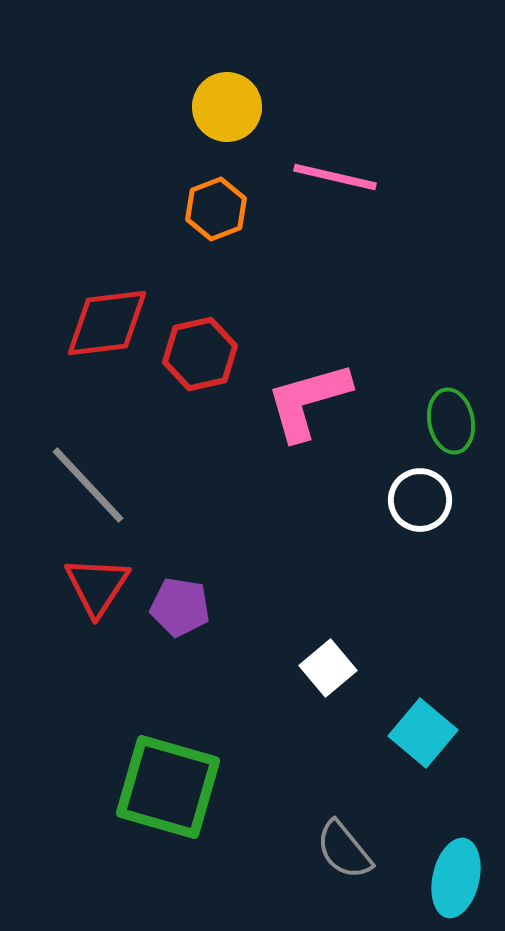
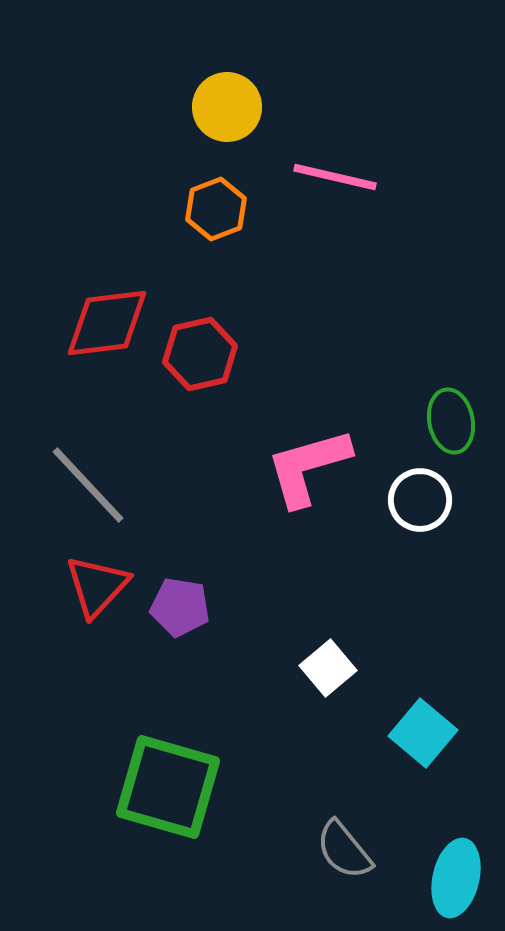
pink L-shape: moved 66 px down
red triangle: rotated 10 degrees clockwise
